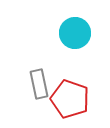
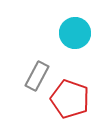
gray rectangle: moved 2 px left, 8 px up; rotated 40 degrees clockwise
